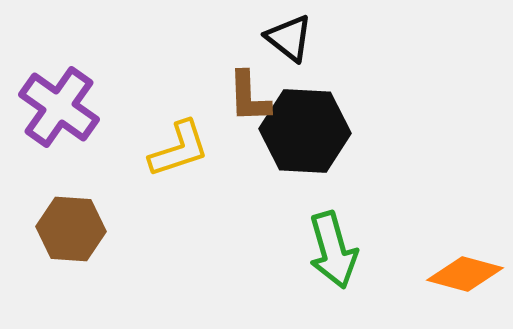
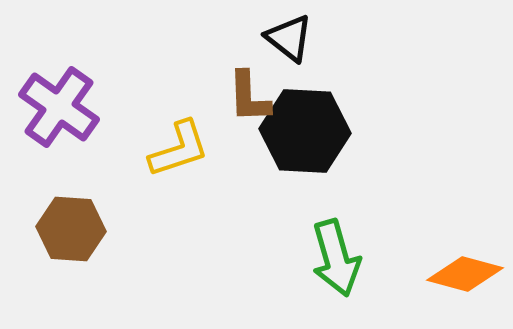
green arrow: moved 3 px right, 8 px down
